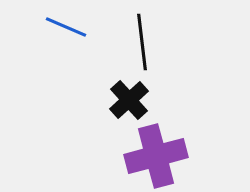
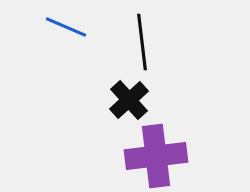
purple cross: rotated 8 degrees clockwise
